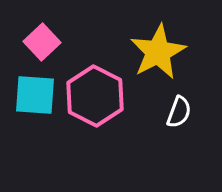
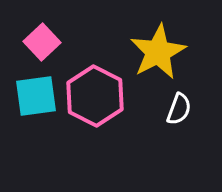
cyan square: moved 1 px right, 1 px down; rotated 12 degrees counterclockwise
white semicircle: moved 3 px up
